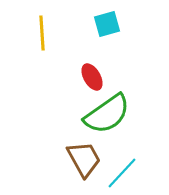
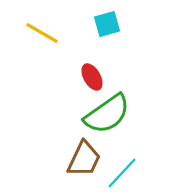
yellow line: rotated 56 degrees counterclockwise
brown trapezoid: rotated 54 degrees clockwise
